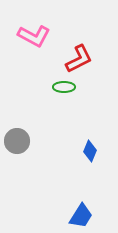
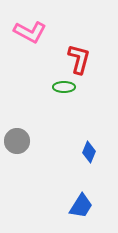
pink L-shape: moved 4 px left, 4 px up
red L-shape: rotated 48 degrees counterclockwise
blue diamond: moved 1 px left, 1 px down
blue trapezoid: moved 10 px up
